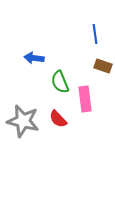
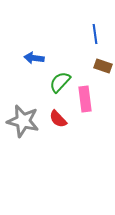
green semicircle: rotated 65 degrees clockwise
